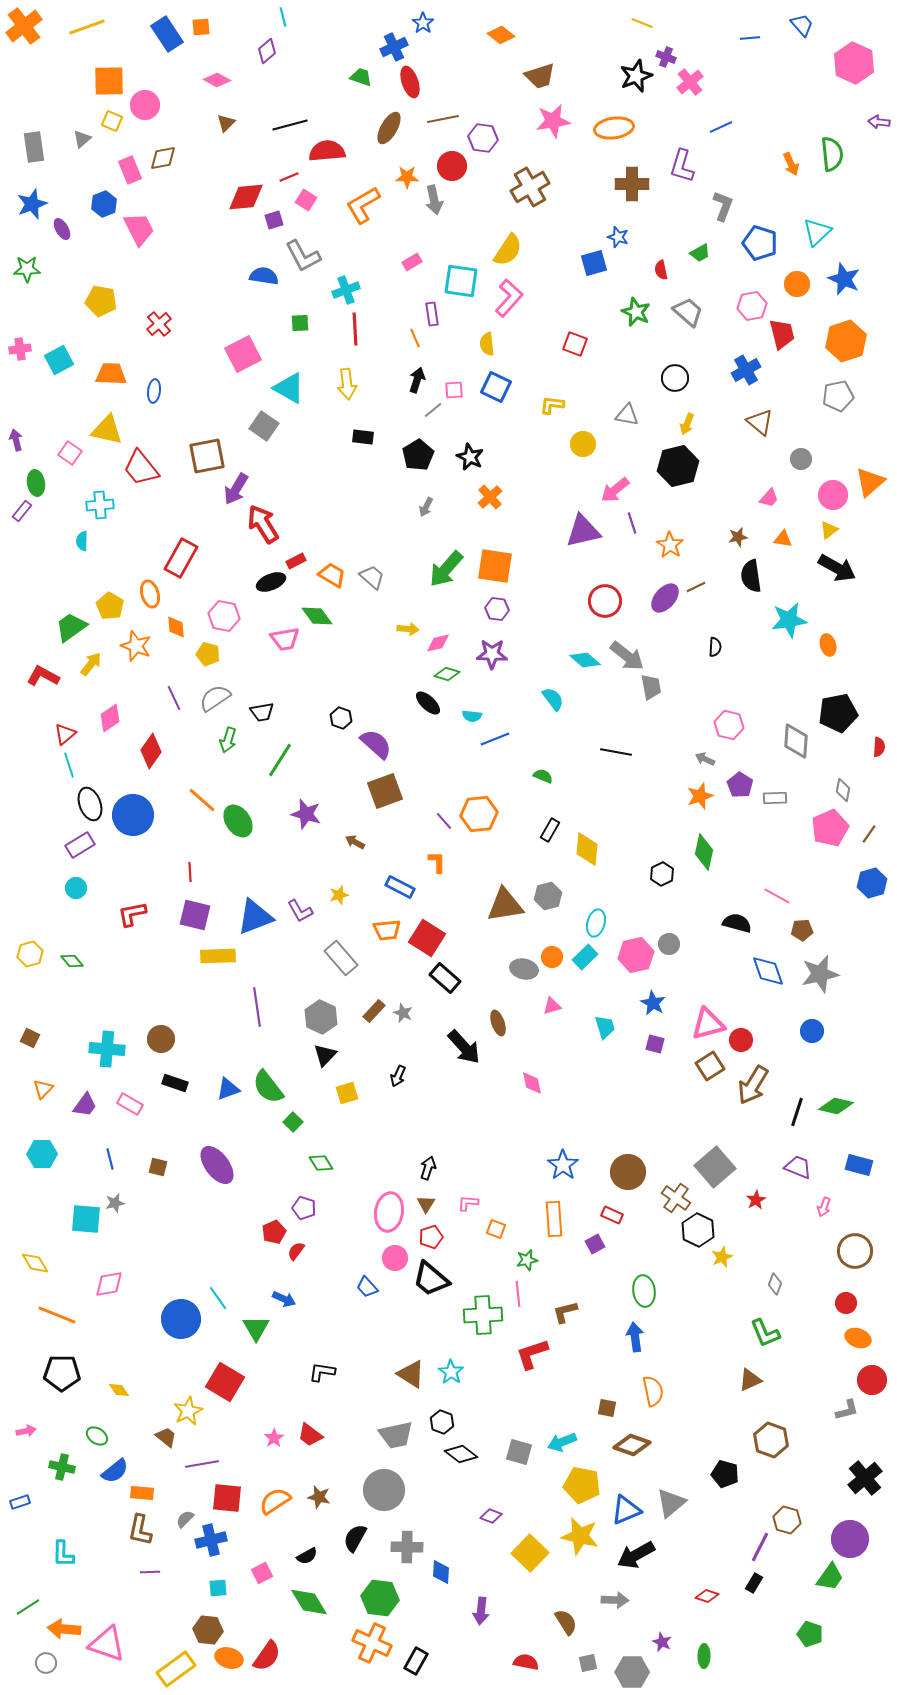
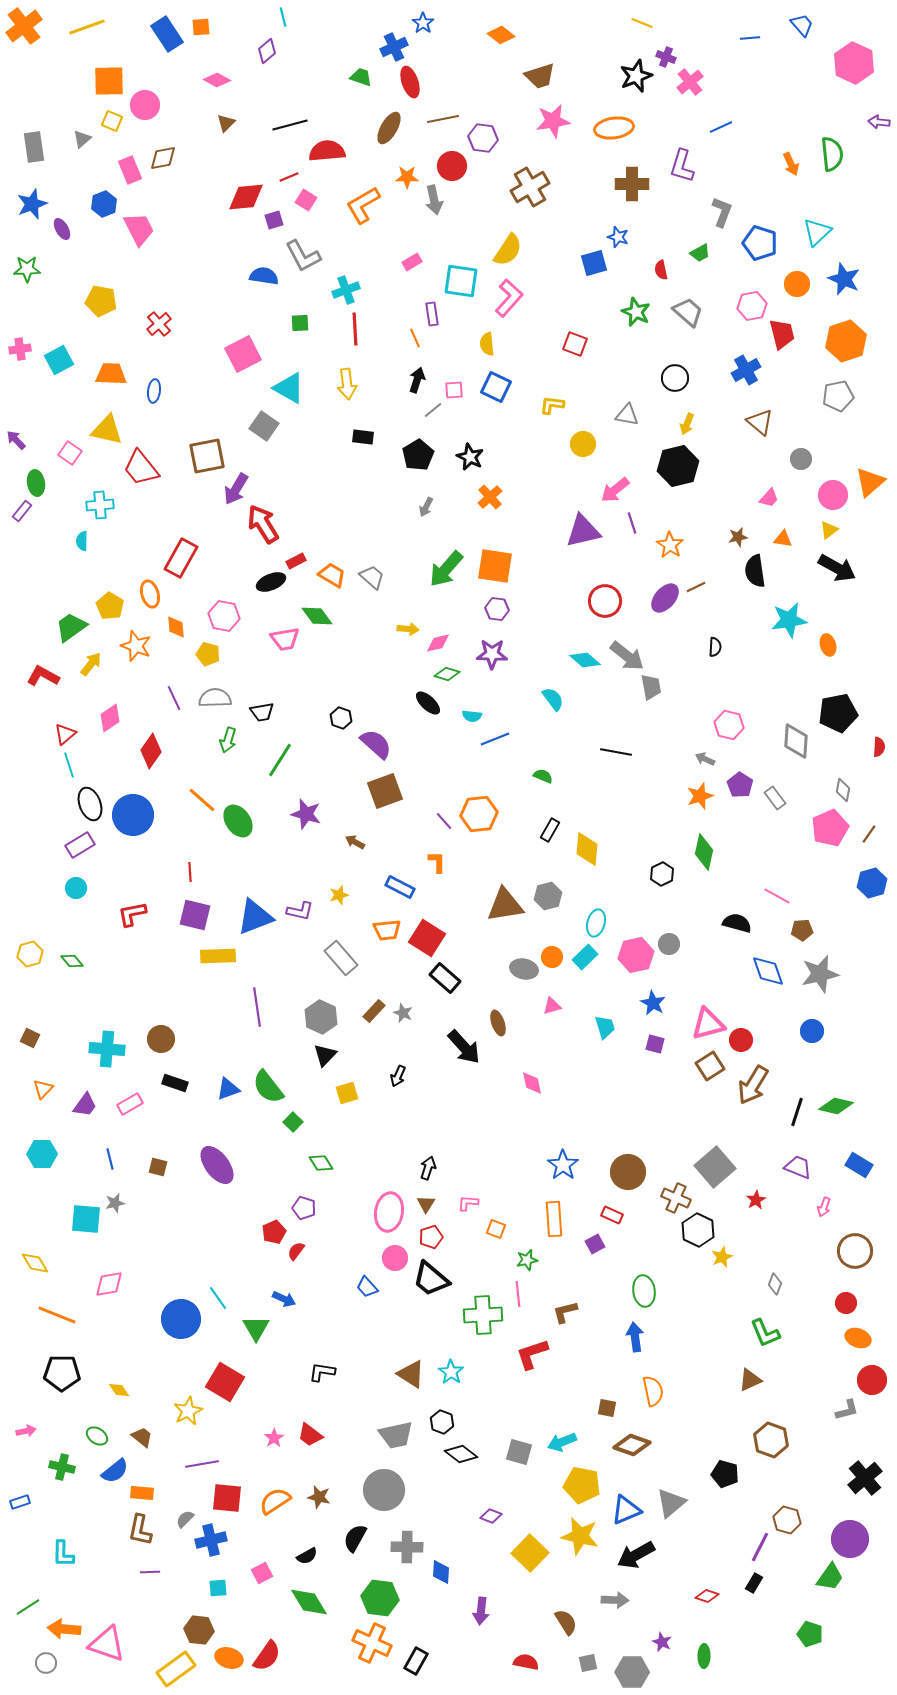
gray L-shape at (723, 206): moved 1 px left, 6 px down
purple arrow at (16, 440): rotated 30 degrees counterclockwise
black semicircle at (751, 576): moved 4 px right, 5 px up
gray semicircle at (215, 698): rotated 32 degrees clockwise
gray rectangle at (775, 798): rotated 55 degrees clockwise
purple L-shape at (300, 911): rotated 48 degrees counterclockwise
pink rectangle at (130, 1104): rotated 60 degrees counterclockwise
blue rectangle at (859, 1165): rotated 16 degrees clockwise
brown cross at (676, 1198): rotated 12 degrees counterclockwise
brown trapezoid at (166, 1437): moved 24 px left
brown hexagon at (208, 1630): moved 9 px left
